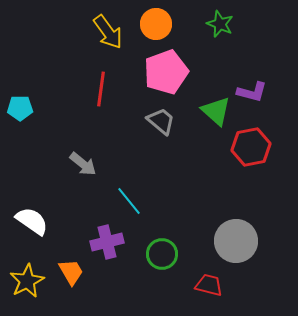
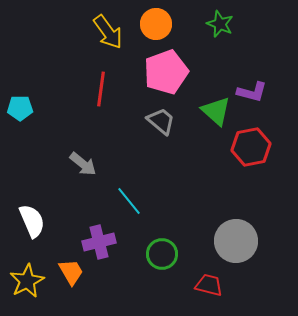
white semicircle: rotated 32 degrees clockwise
purple cross: moved 8 px left
